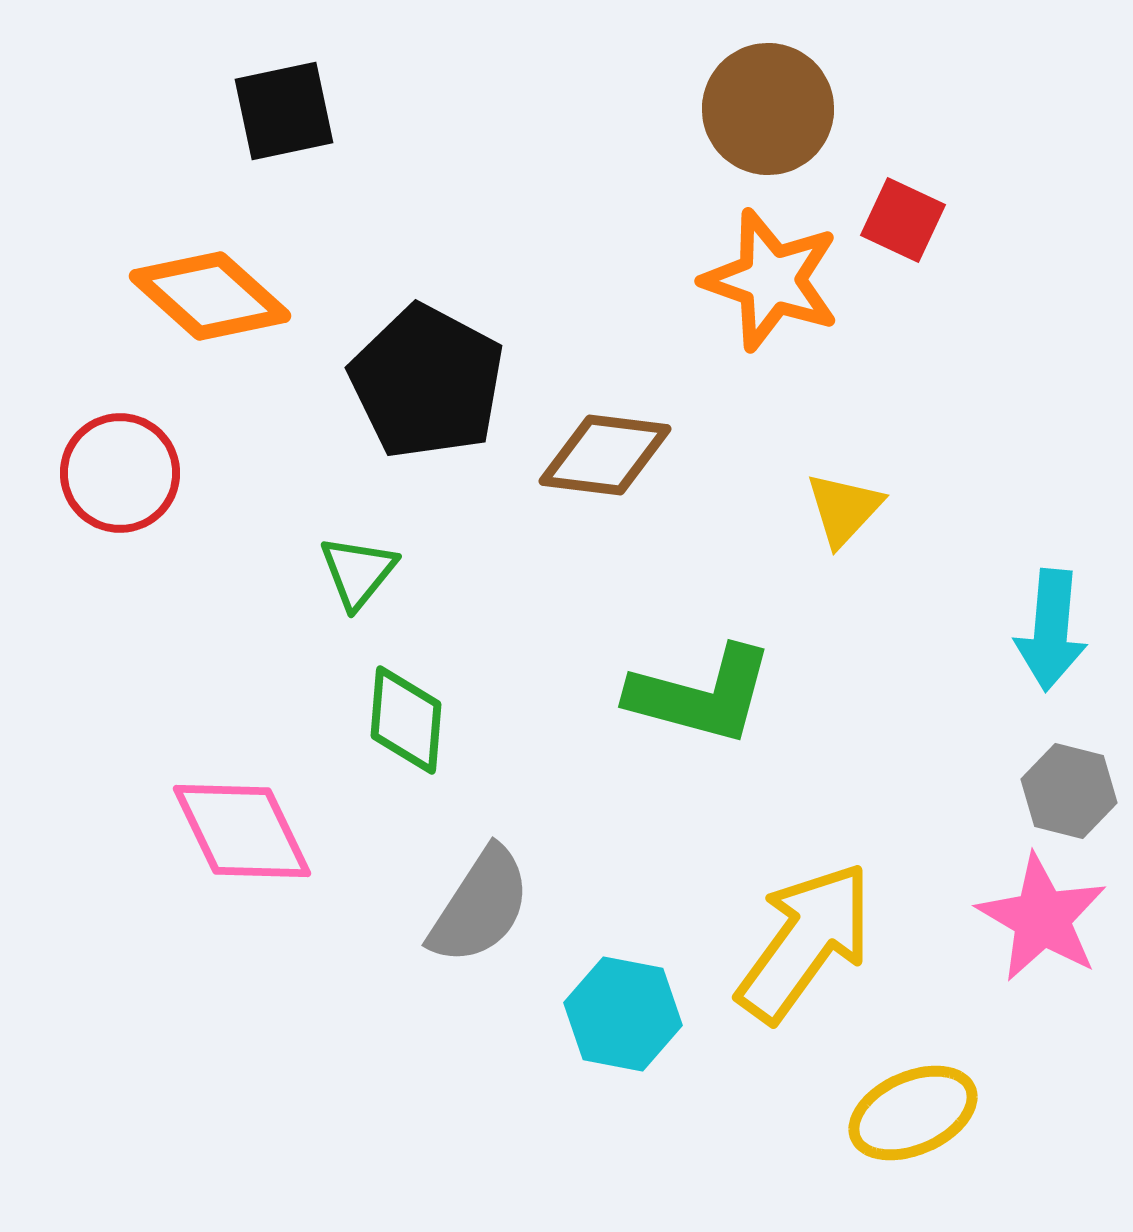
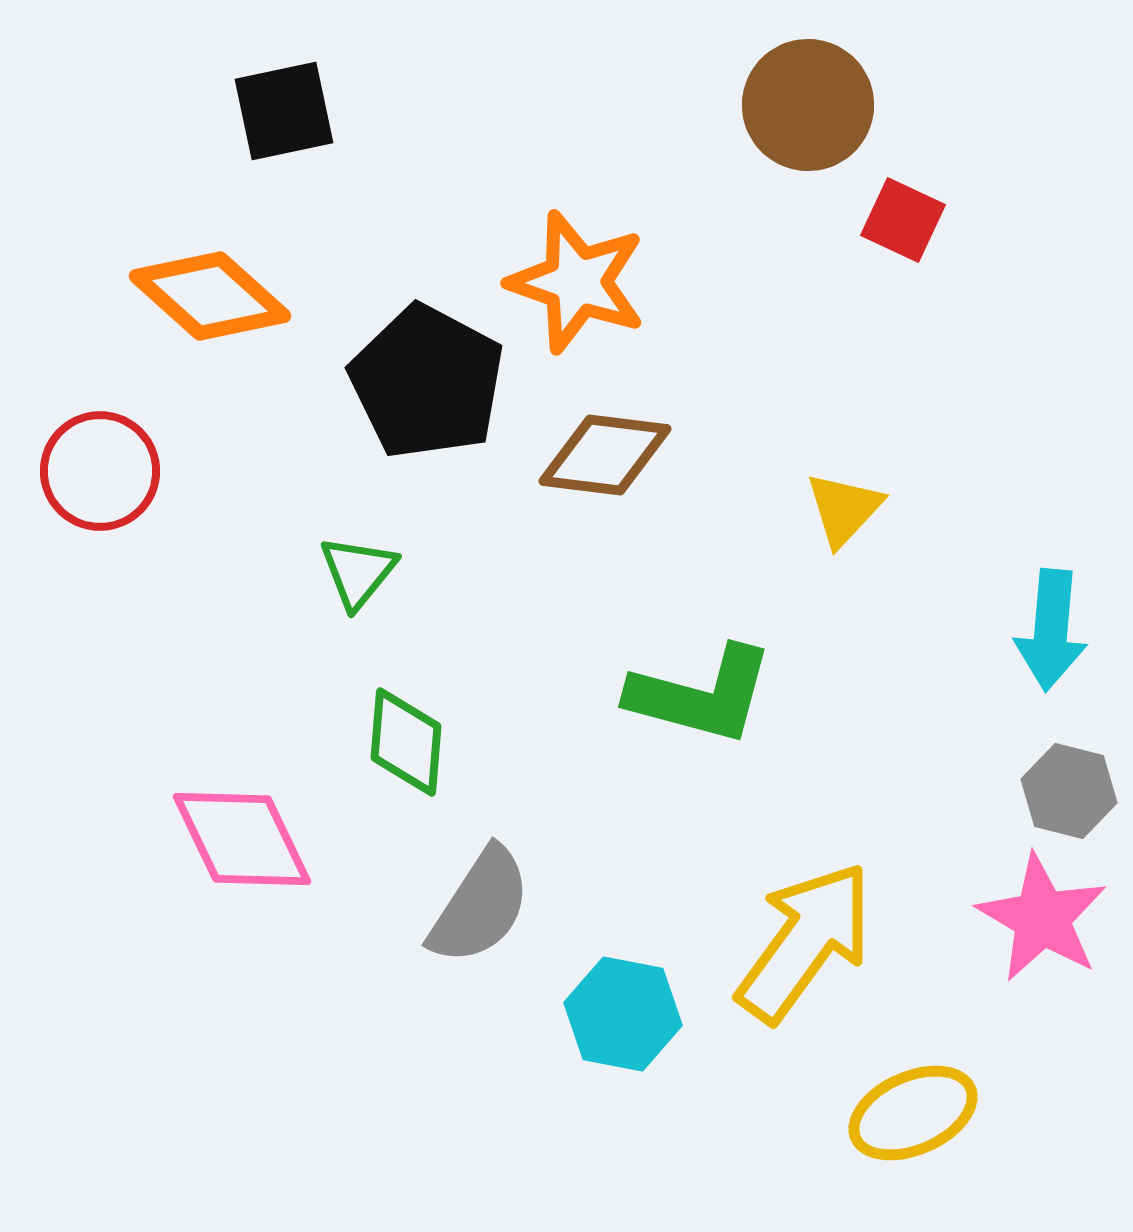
brown circle: moved 40 px right, 4 px up
orange star: moved 194 px left, 2 px down
red circle: moved 20 px left, 2 px up
green diamond: moved 22 px down
pink diamond: moved 8 px down
